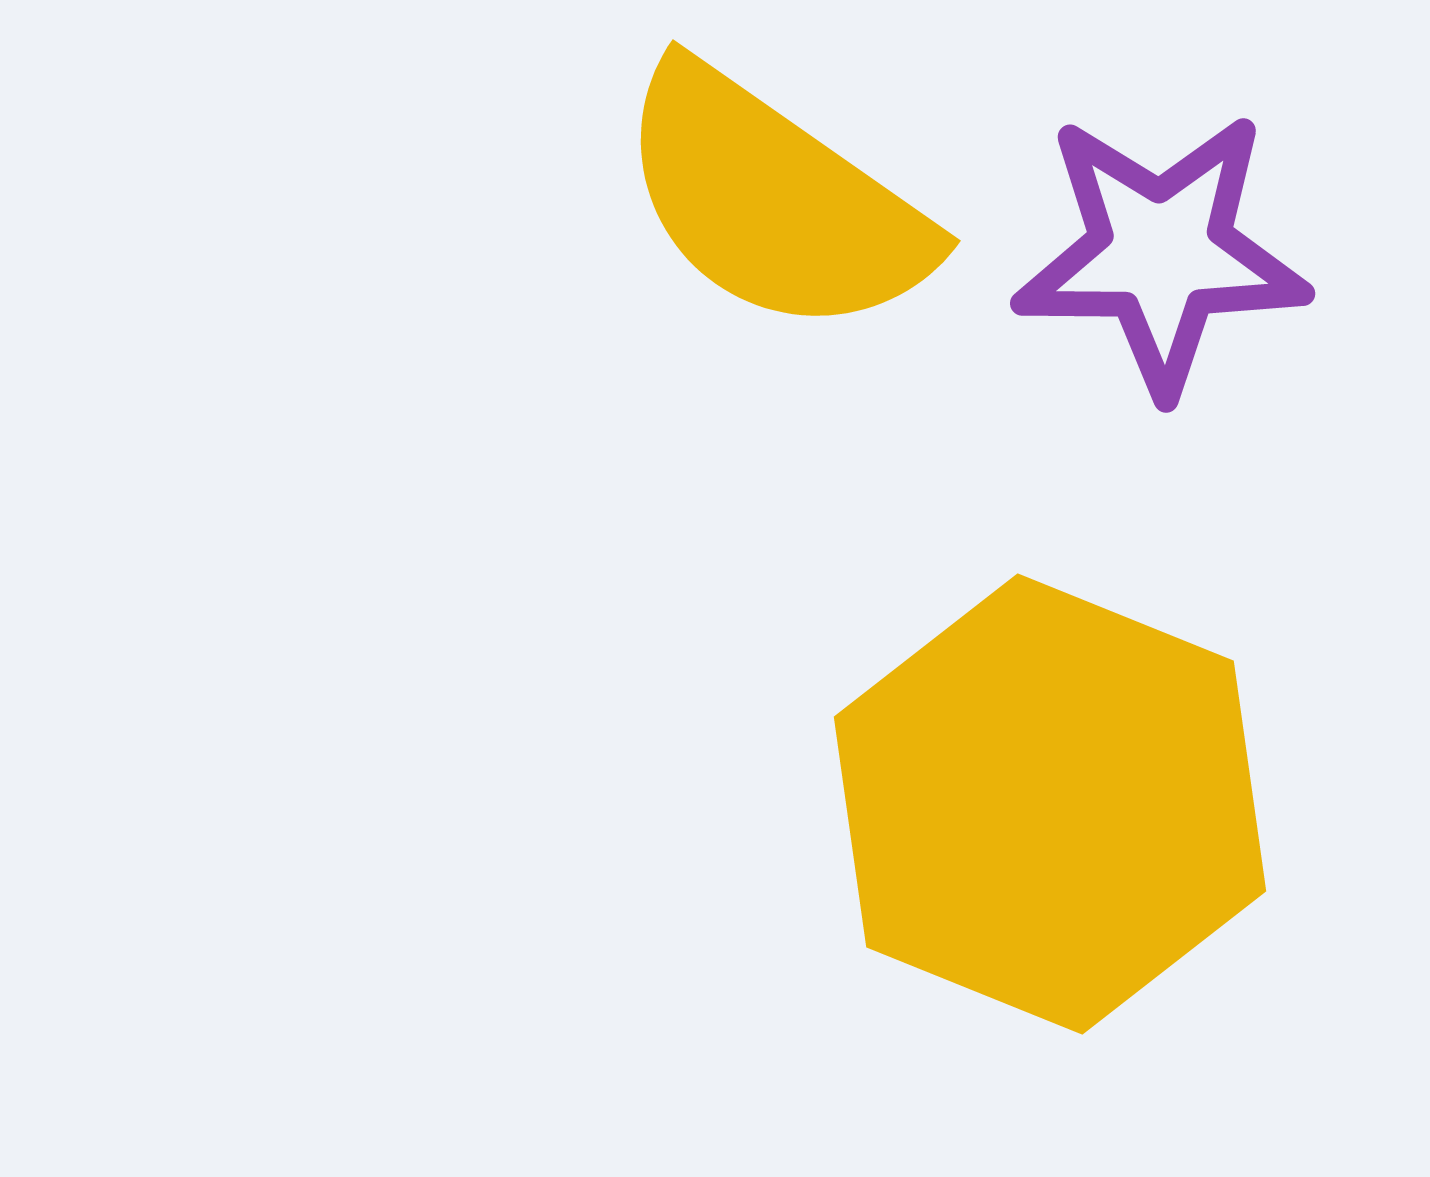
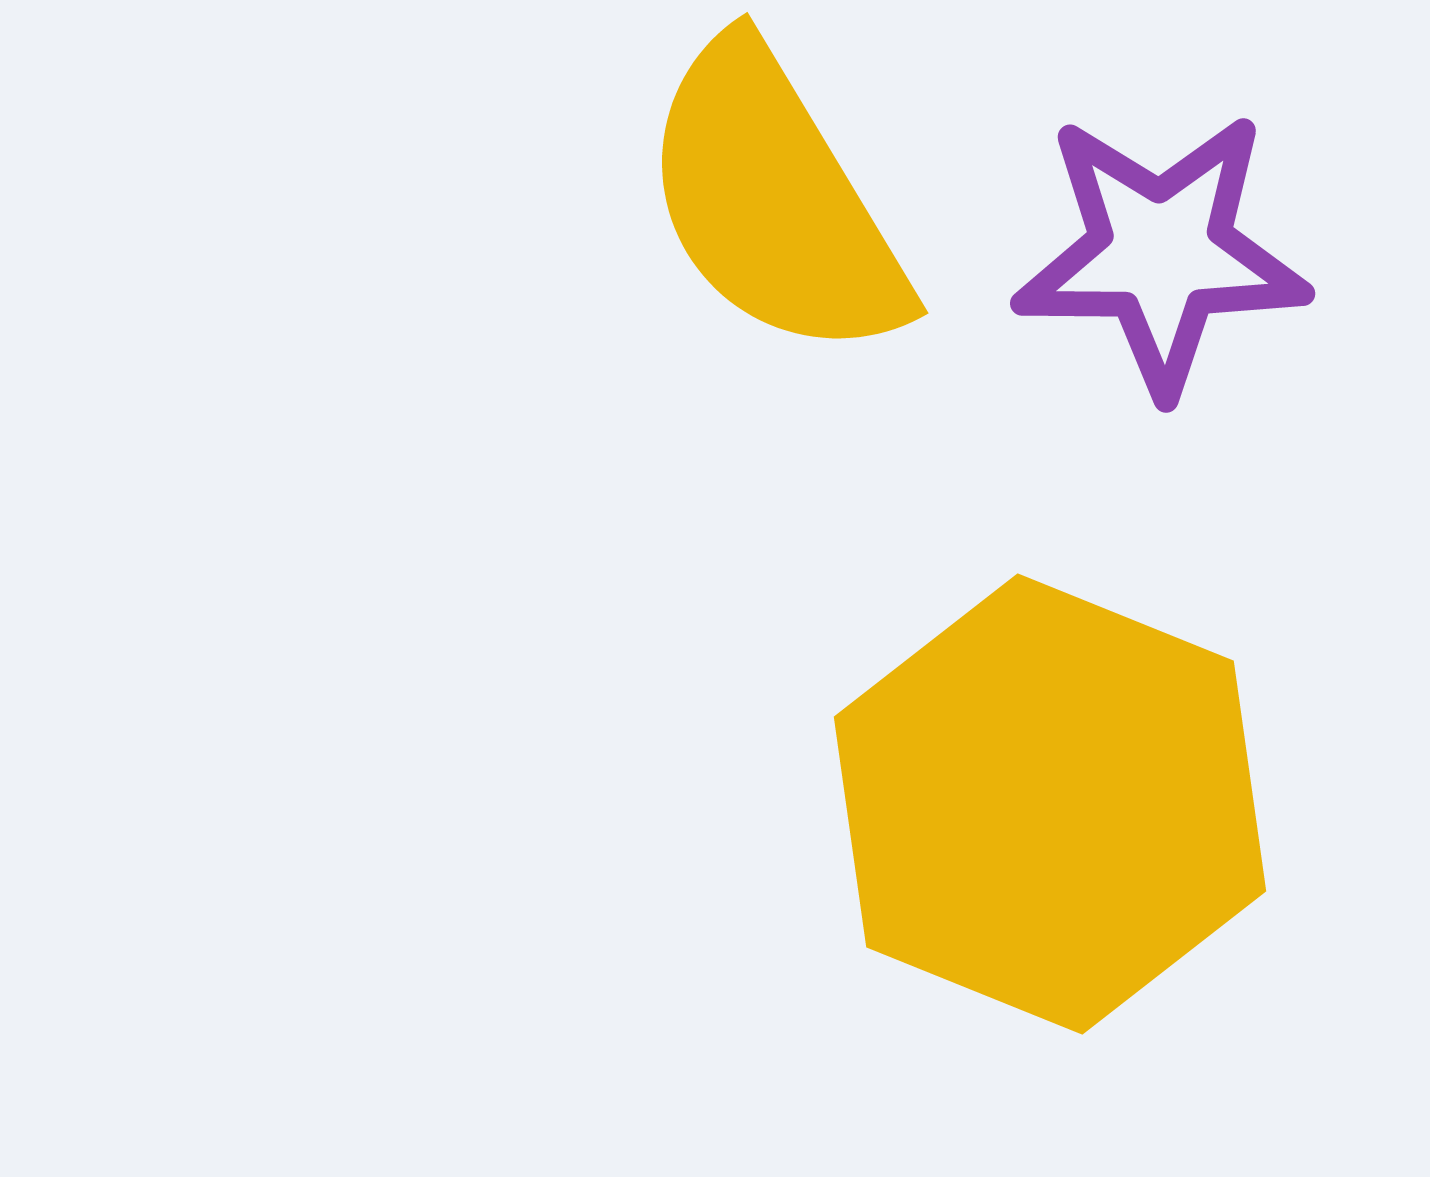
yellow semicircle: rotated 24 degrees clockwise
